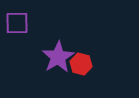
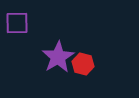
red hexagon: moved 2 px right
